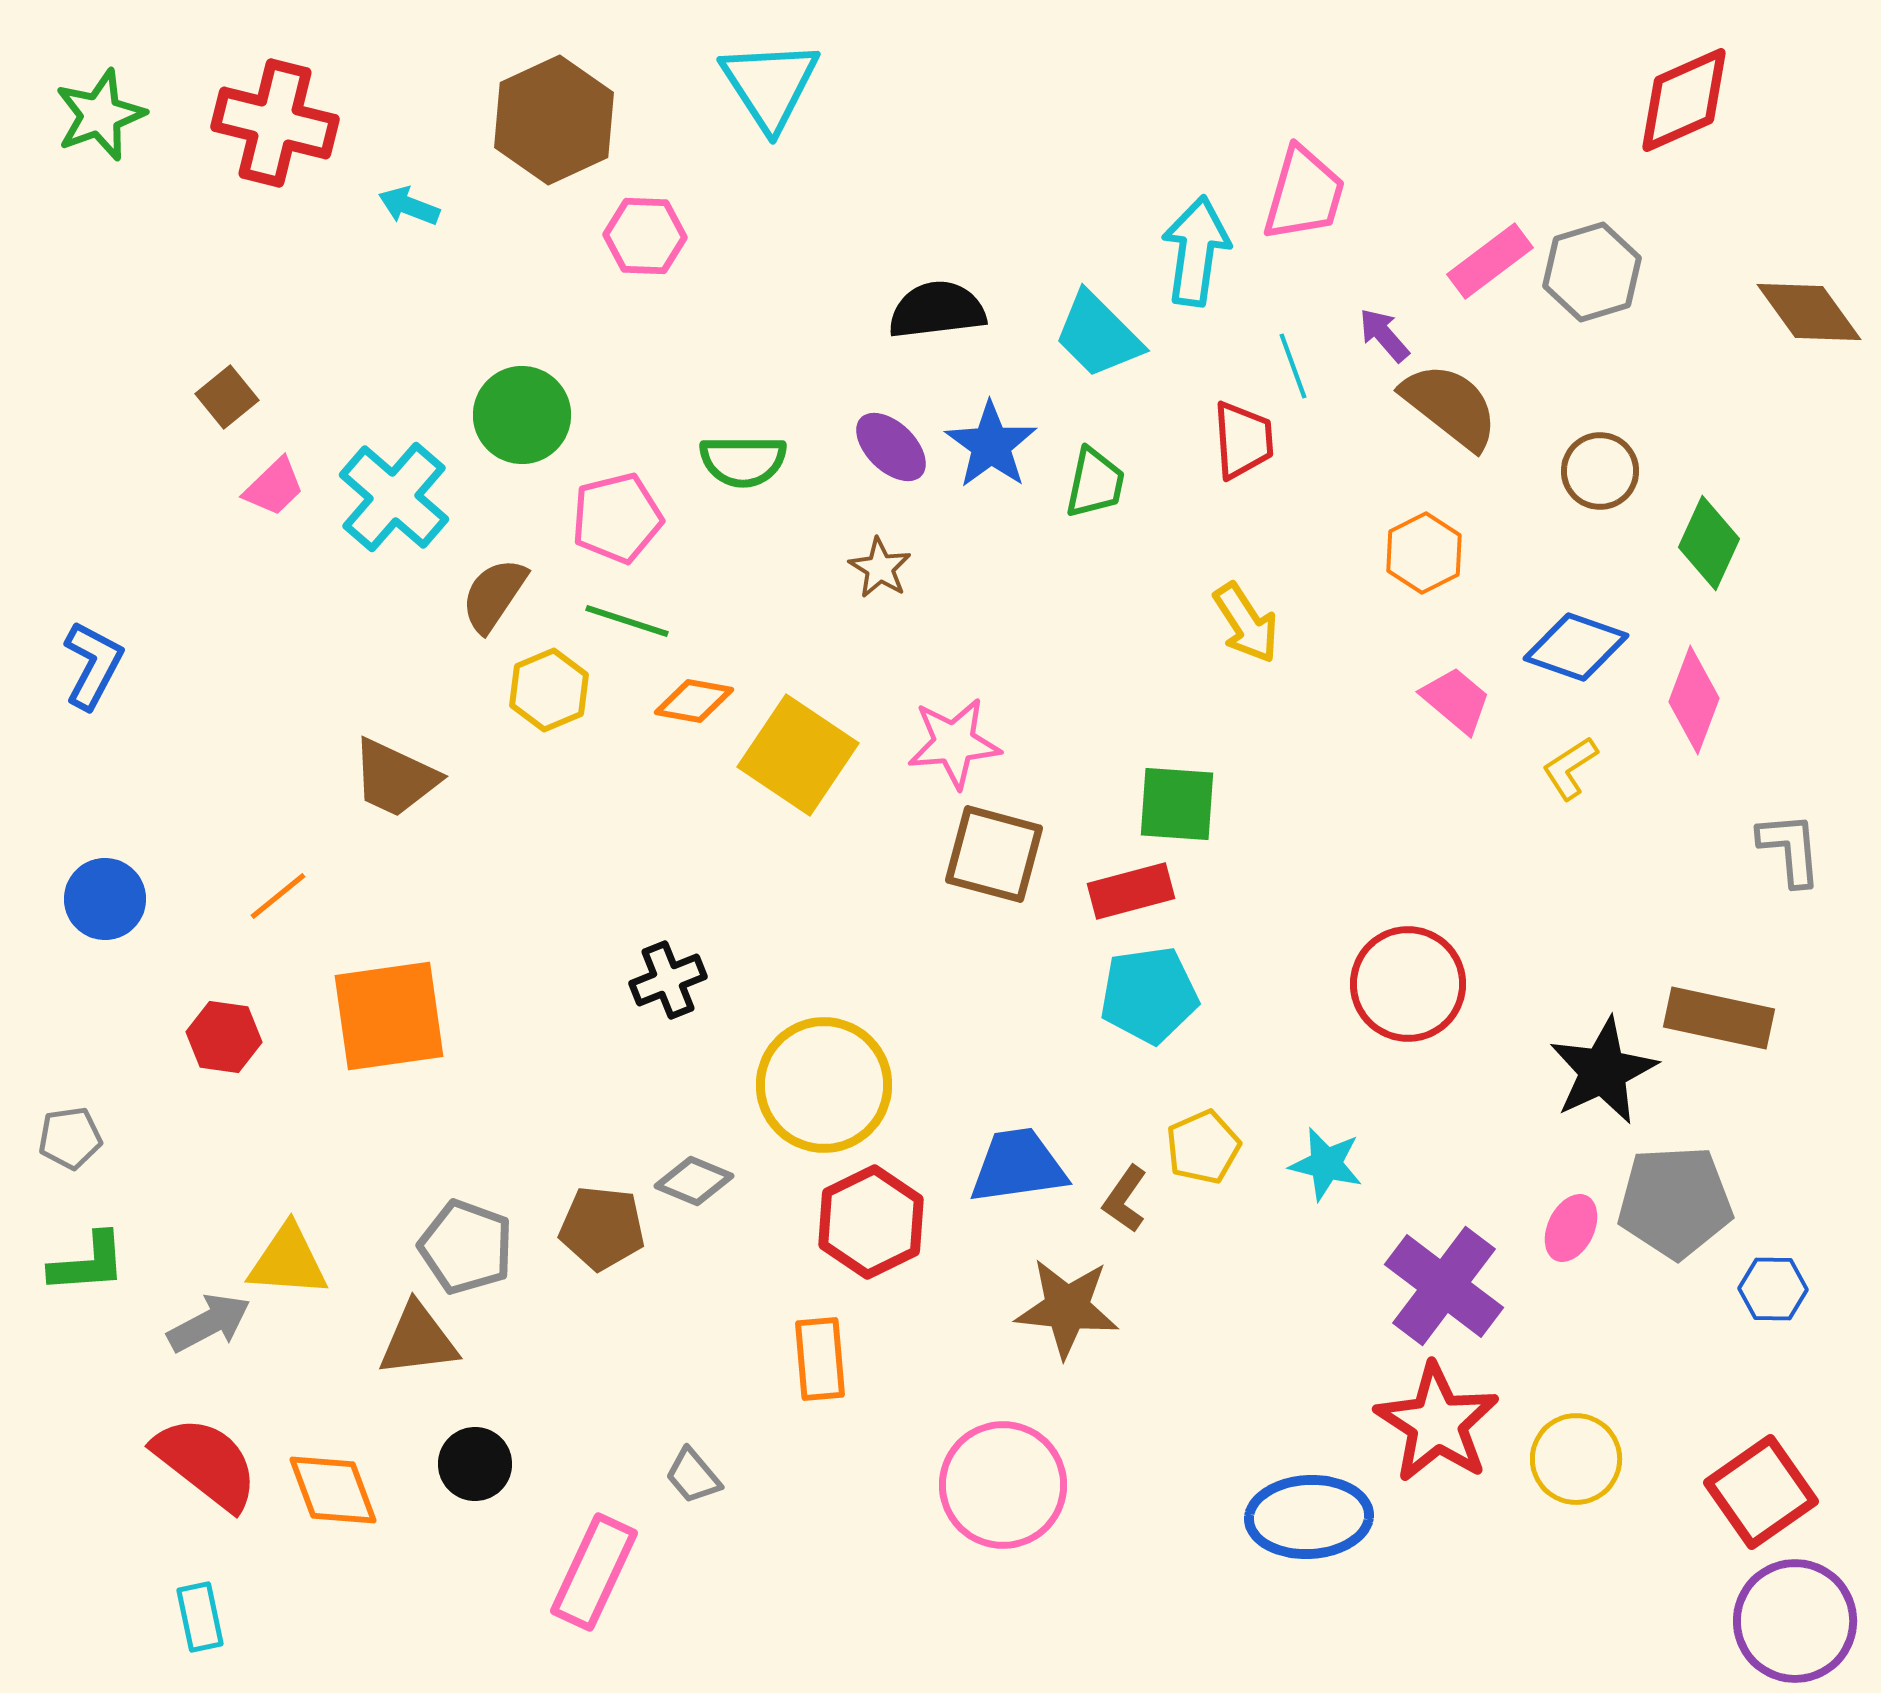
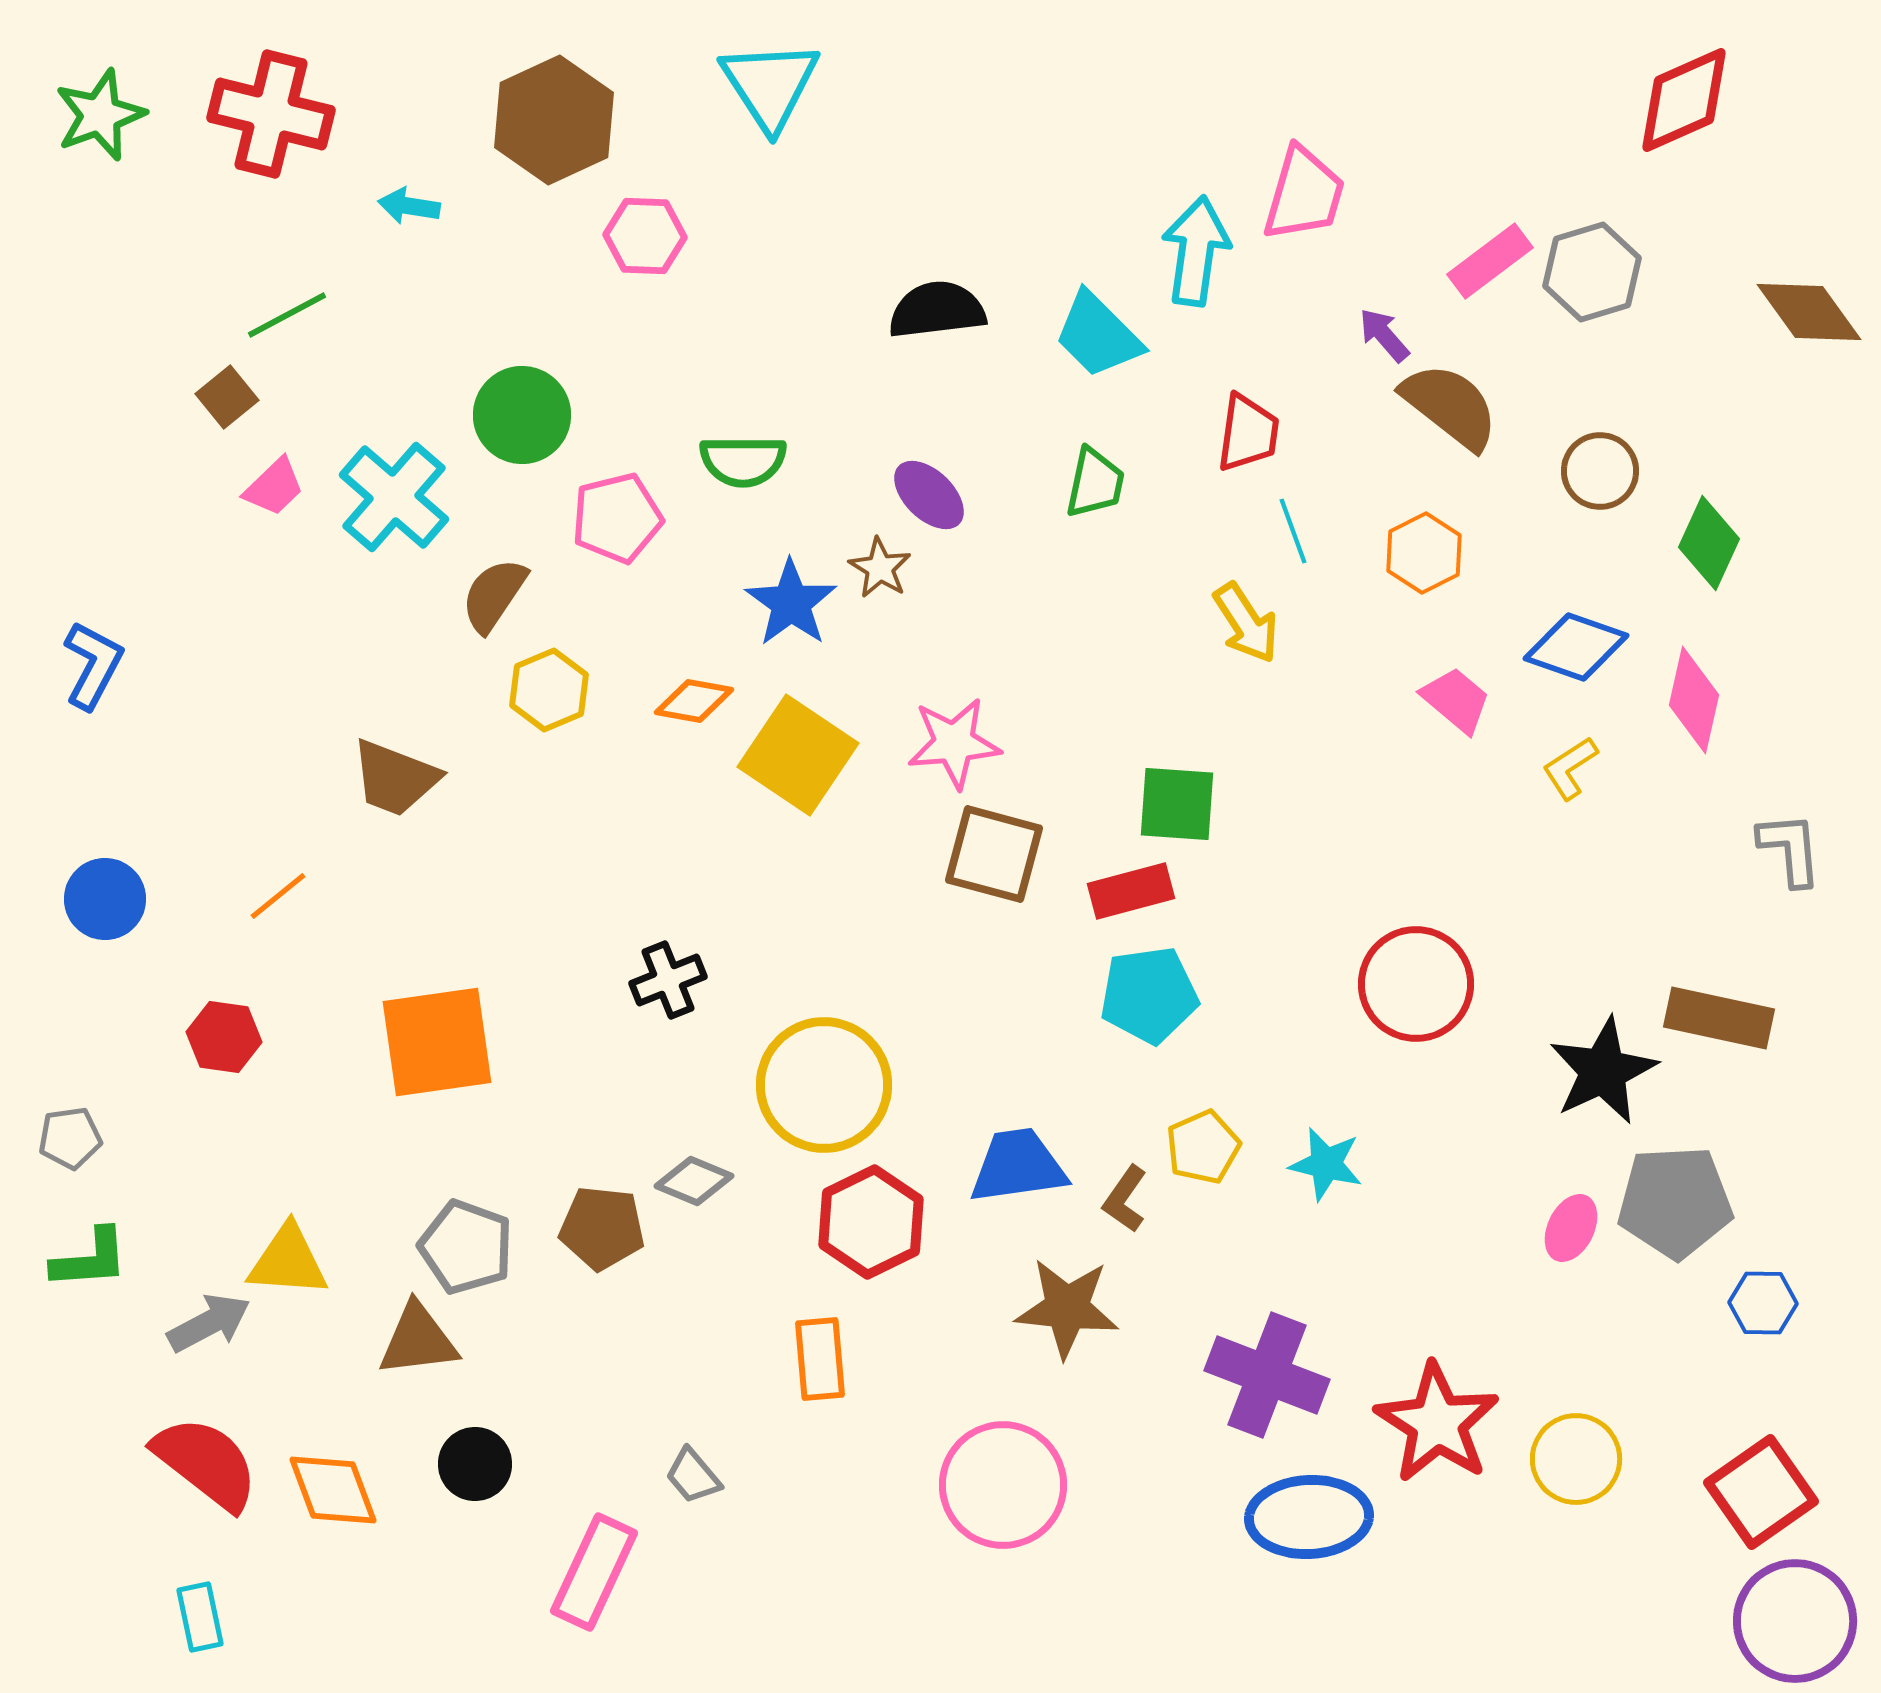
red cross at (275, 123): moved 4 px left, 9 px up
cyan arrow at (409, 206): rotated 12 degrees counterclockwise
cyan line at (1293, 366): moved 165 px down
red trapezoid at (1243, 440): moved 5 px right, 7 px up; rotated 12 degrees clockwise
blue star at (991, 445): moved 200 px left, 158 px down
purple ellipse at (891, 447): moved 38 px right, 48 px down
green line at (627, 621): moved 340 px left, 306 px up; rotated 46 degrees counterclockwise
pink diamond at (1694, 700): rotated 8 degrees counterclockwise
brown trapezoid at (395, 778): rotated 4 degrees counterclockwise
red circle at (1408, 984): moved 8 px right
orange square at (389, 1016): moved 48 px right, 26 px down
green L-shape at (88, 1263): moved 2 px right, 4 px up
purple cross at (1444, 1286): moved 177 px left, 89 px down; rotated 16 degrees counterclockwise
blue hexagon at (1773, 1289): moved 10 px left, 14 px down
